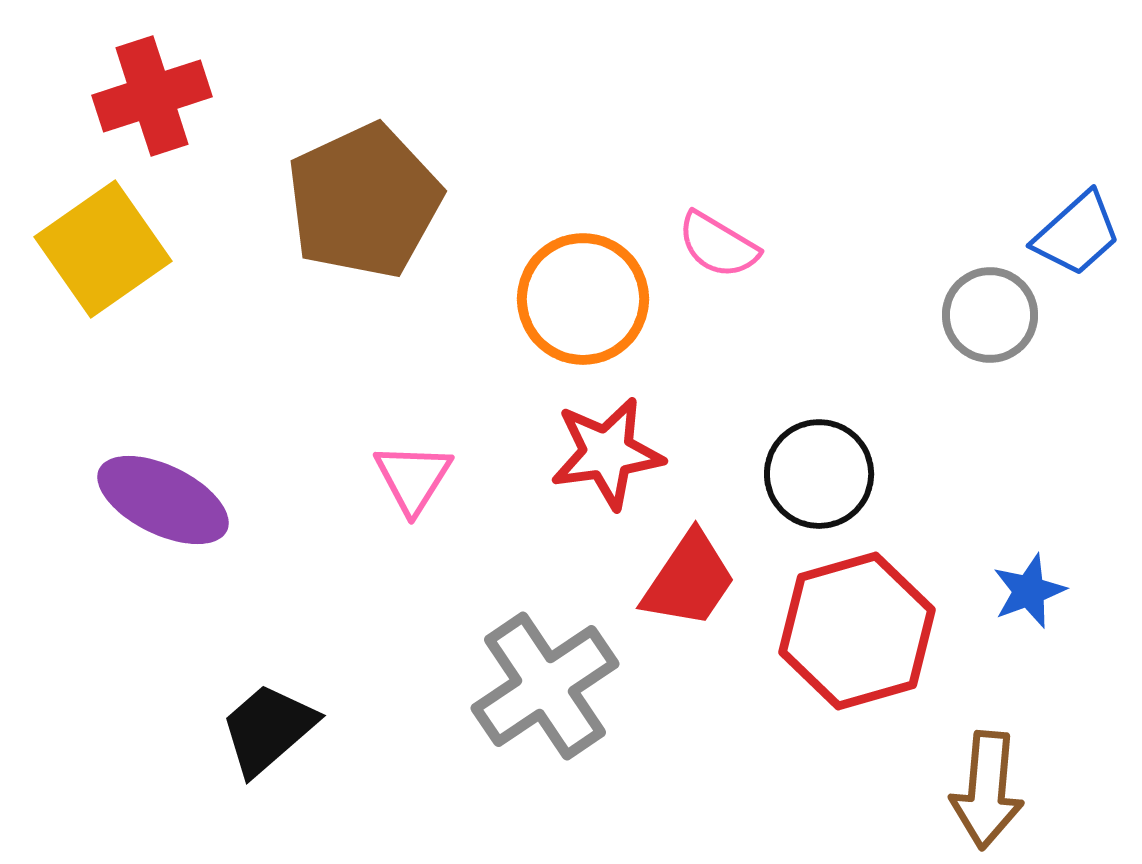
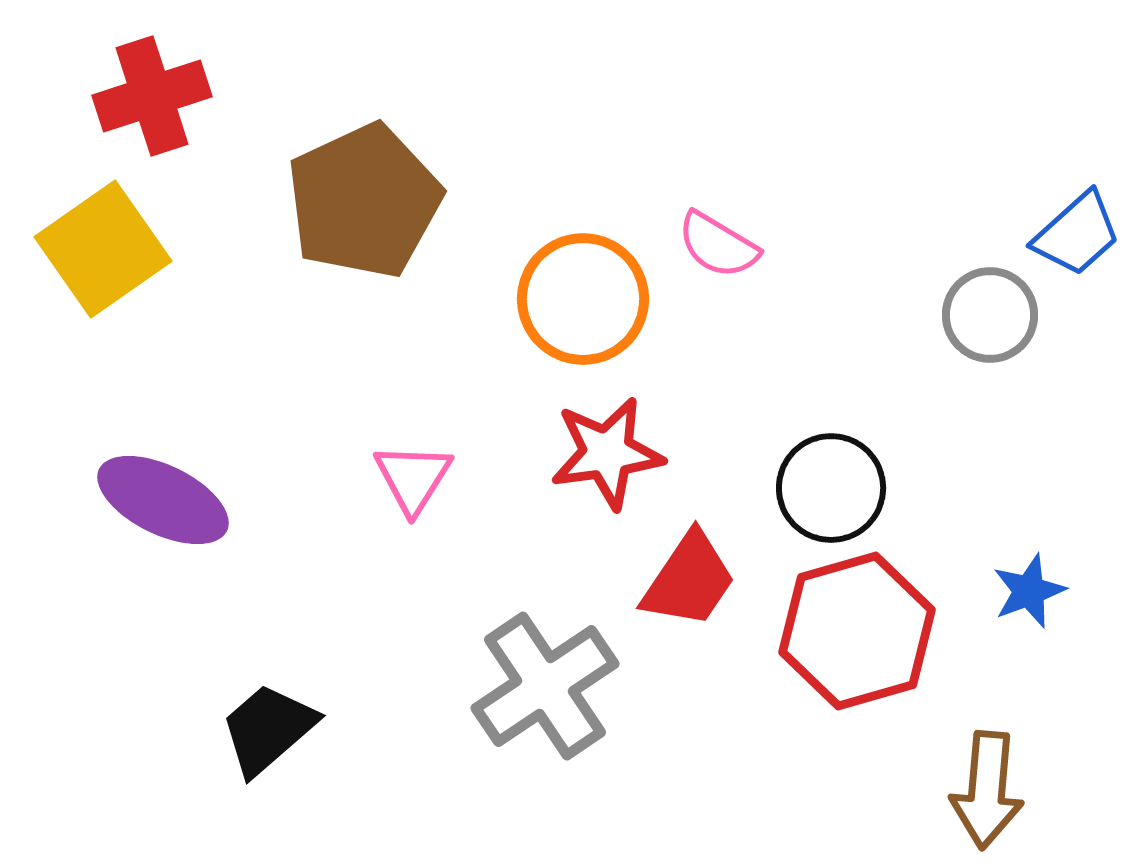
black circle: moved 12 px right, 14 px down
